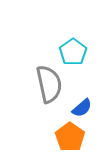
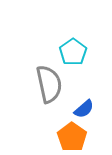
blue semicircle: moved 2 px right, 1 px down
orange pentagon: moved 2 px right
